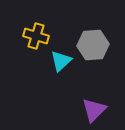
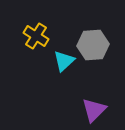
yellow cross: rotated 15 degrees clockwise
cyan triangle: moved 3 px right
